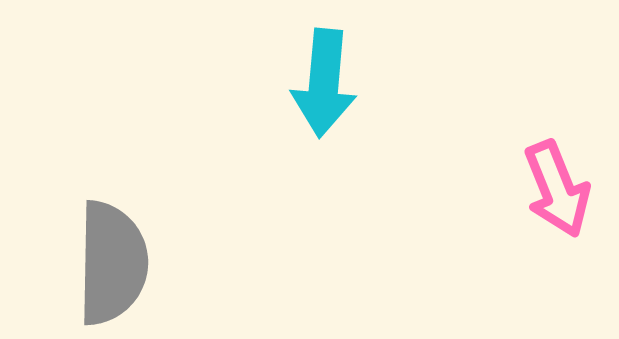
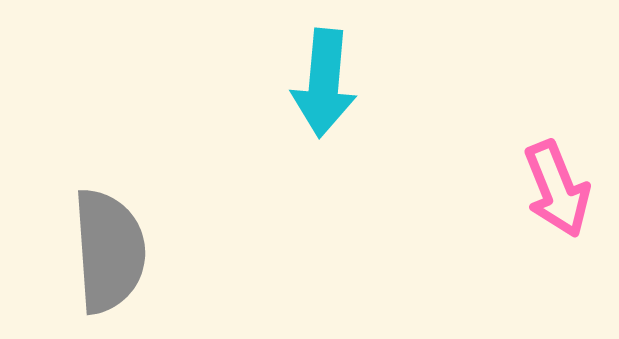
gray semicircle: moved 3 px left, 12 px up; rotated 5 degrees counterclockwise
